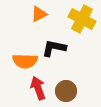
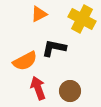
orange semicircle: rotated 30 degrees counterclockwise
brown circle: moved 4 px right
